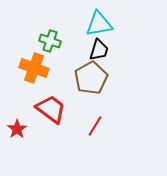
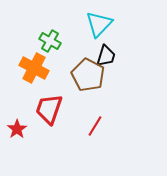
cyan triangle: rotated 36 degrees counterclockwise
green cross: rotated 10 degrees clockwise
black trapezoid: moved 7 px right, 6 px down
orange cross: rotated 8 degrees clockwise
brown pentagon: moved 3 px left, 3 px up; rotated 16 degrees counterclockwise
red trapezoid: moved 2 px left; rotated 108 degrees counterclockwise
